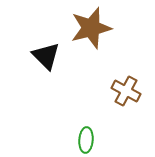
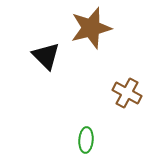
brown cross: moved 1 px right, 2 px down
